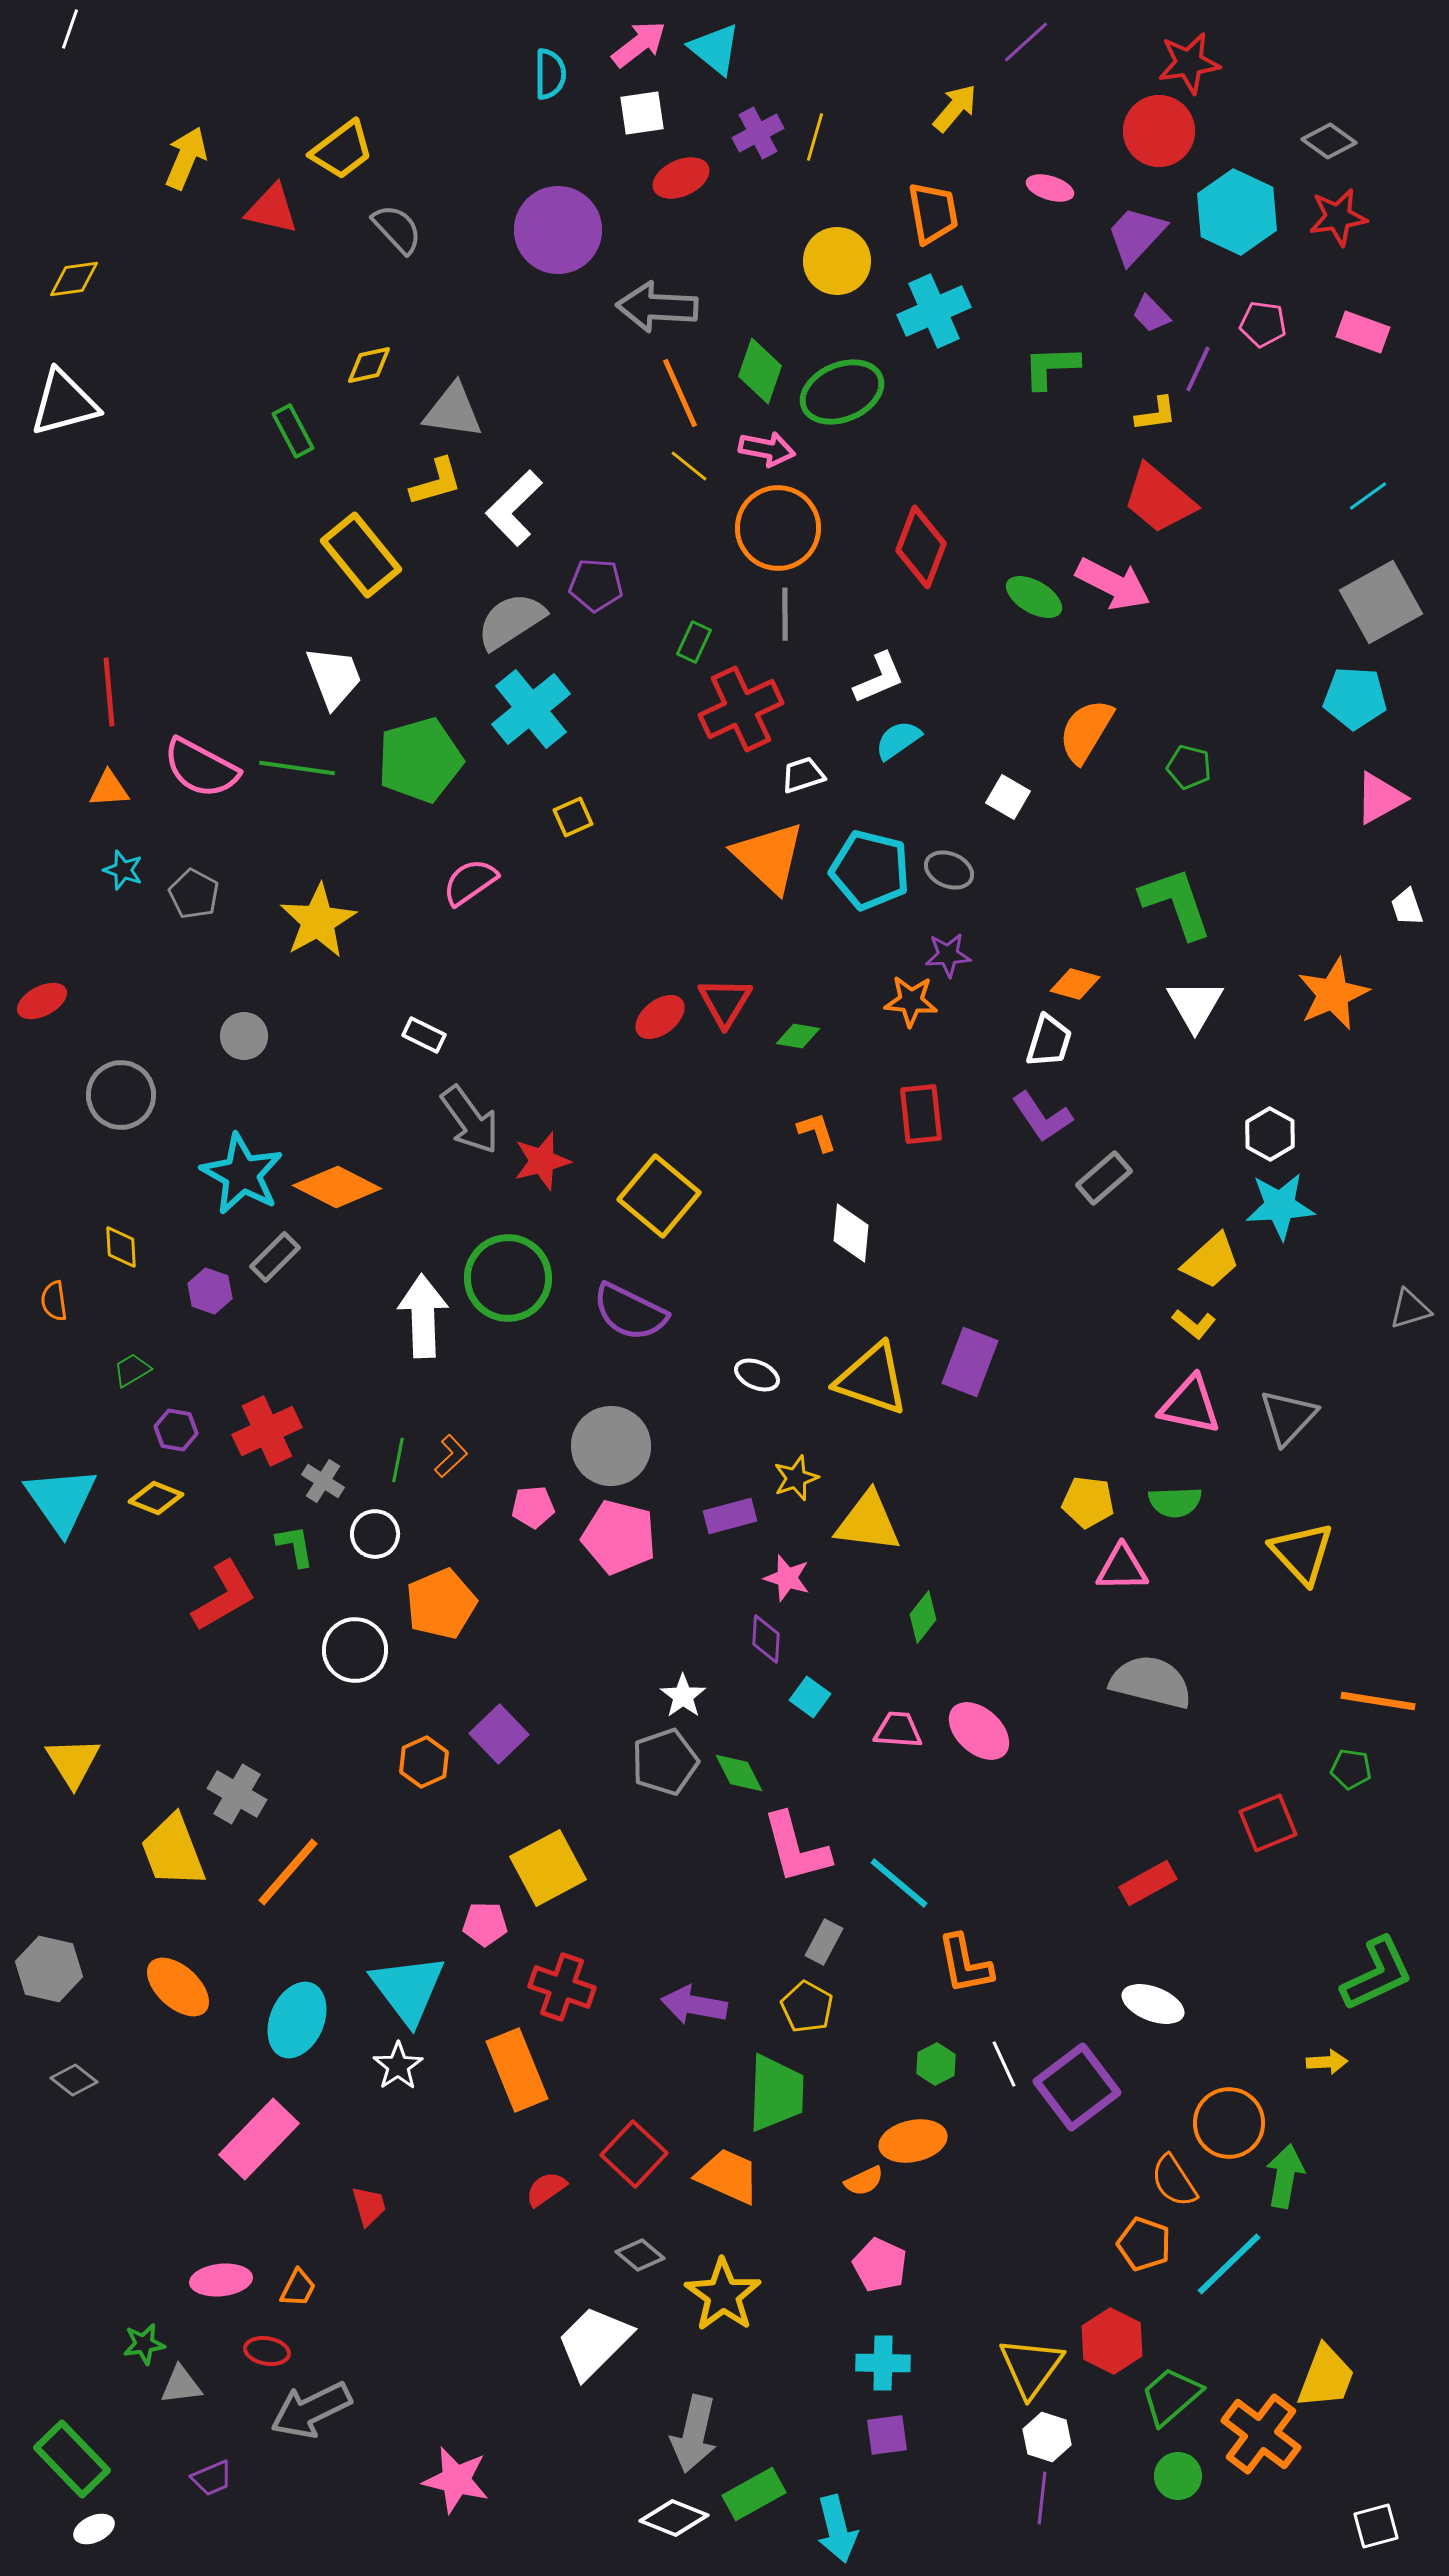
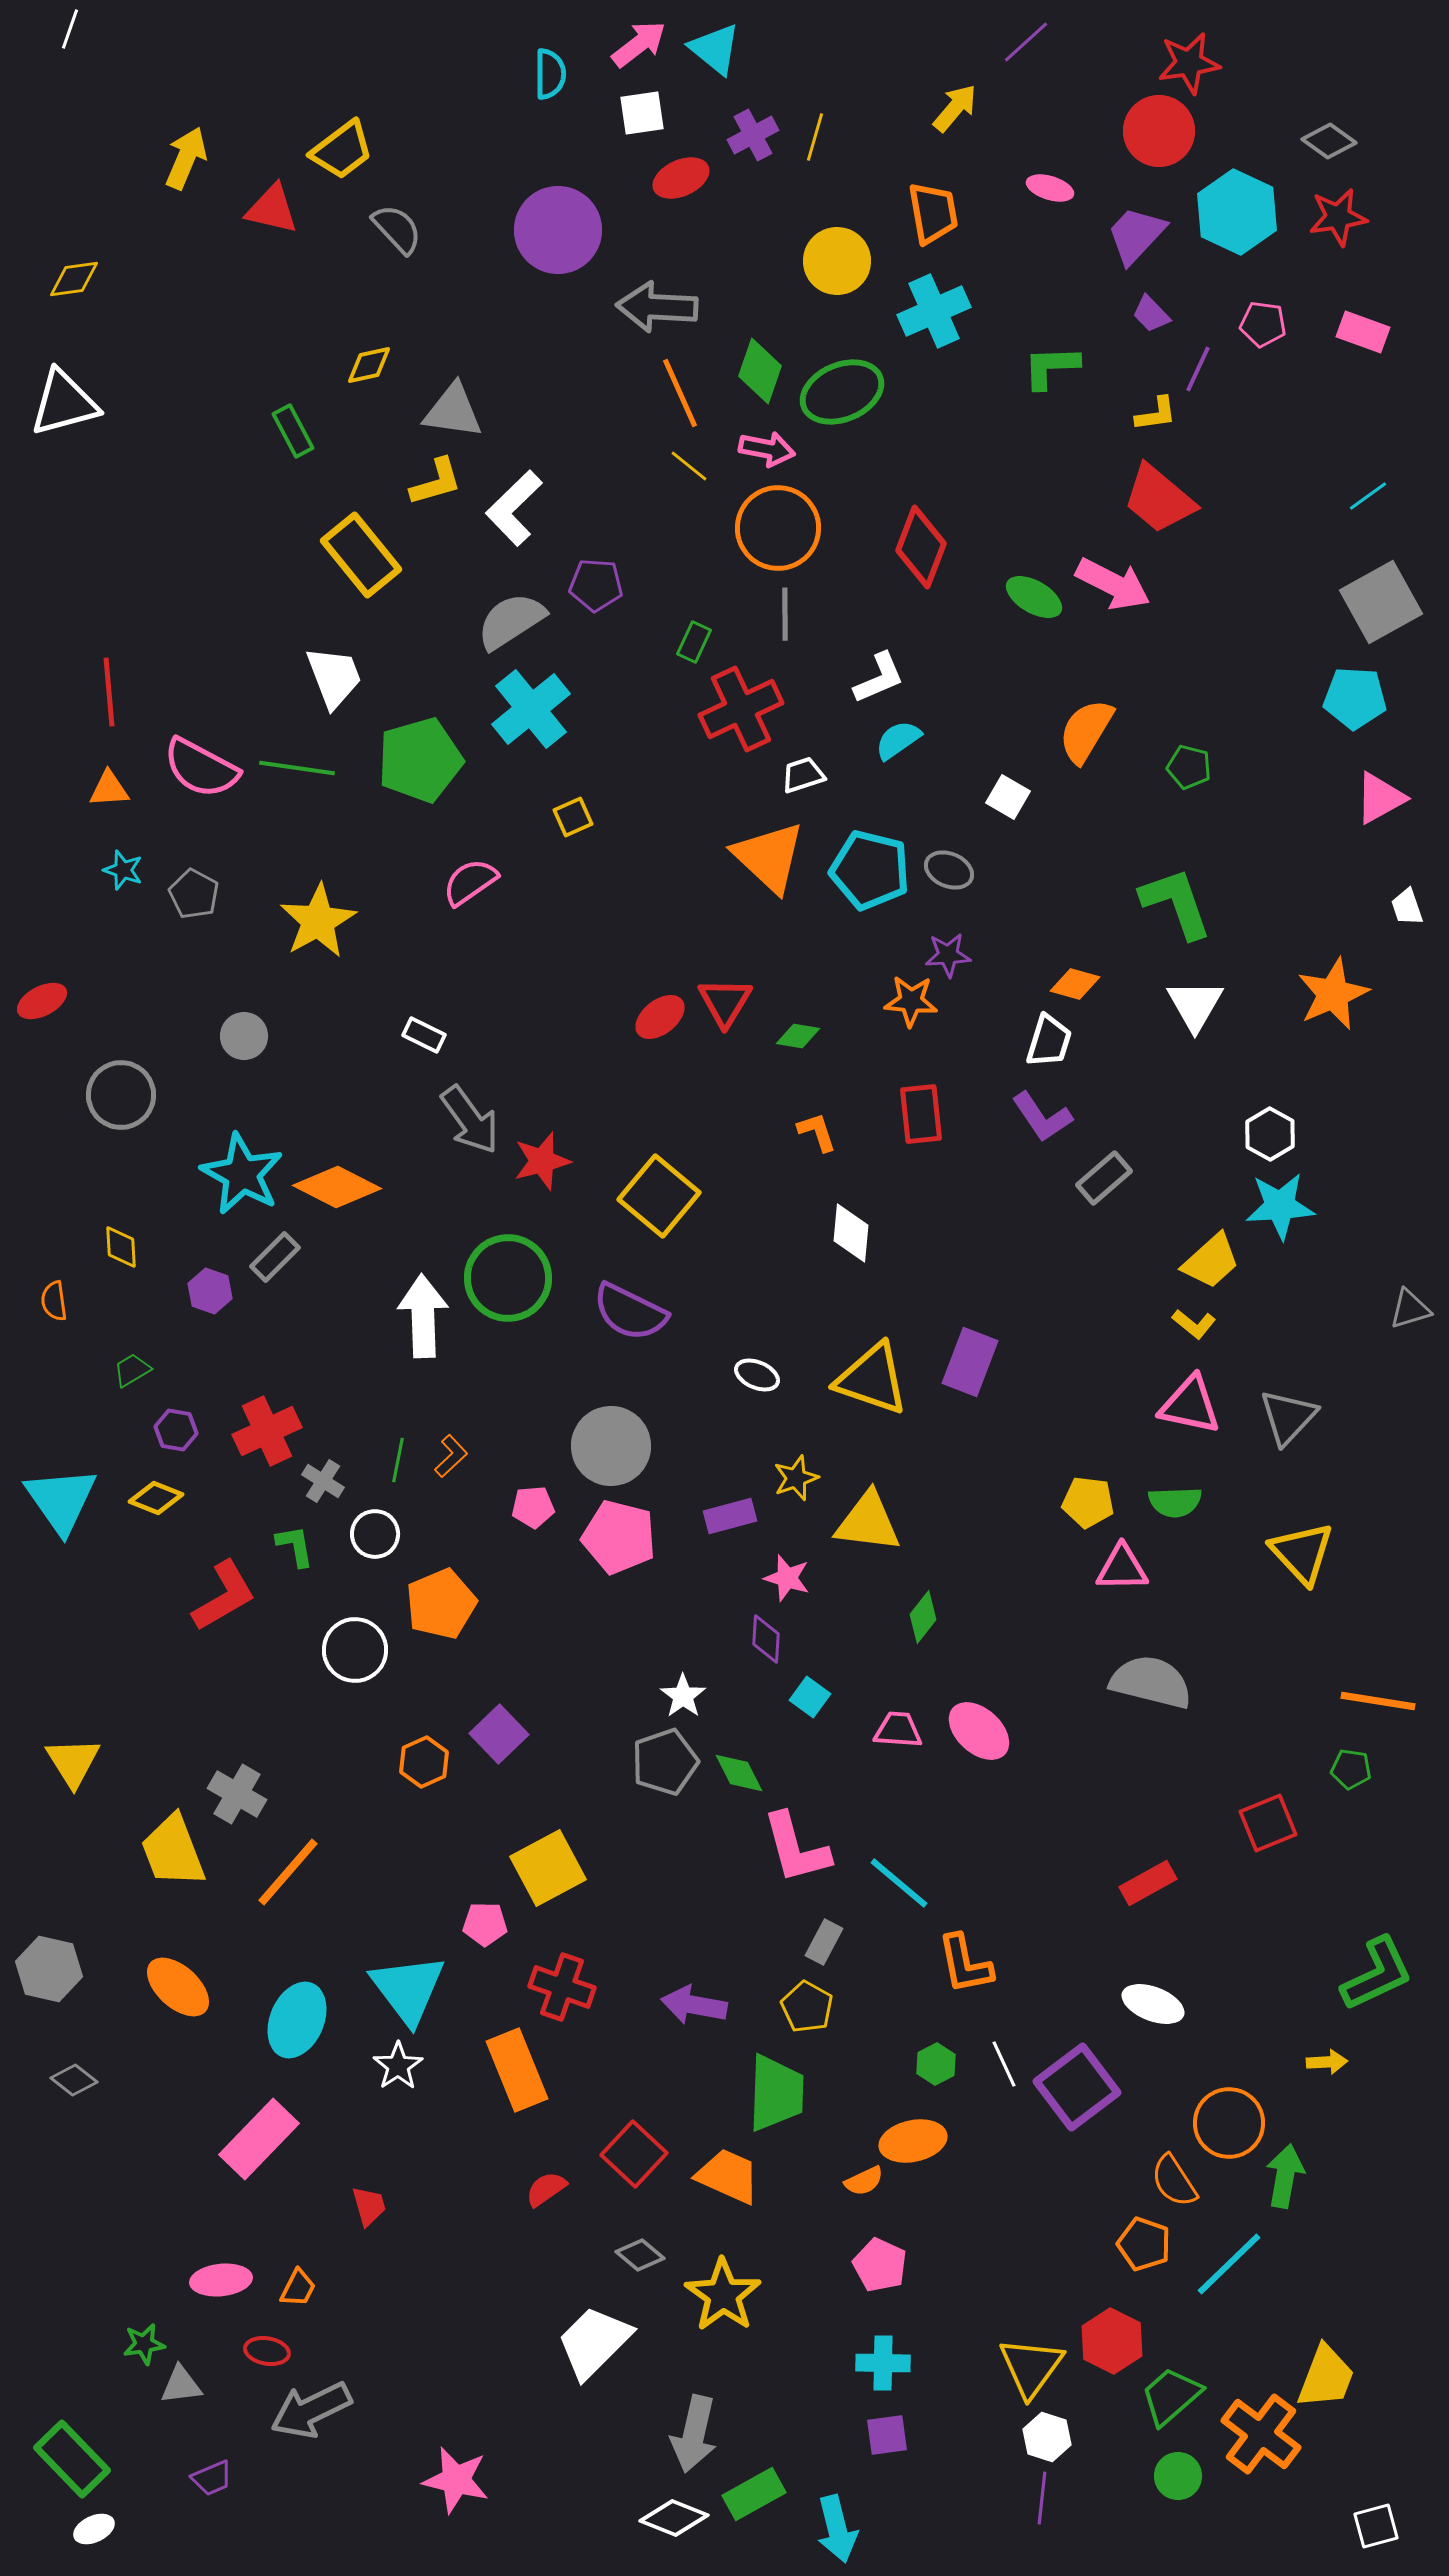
purple cross at (758, 133): moved 5 px left, 2 px down
